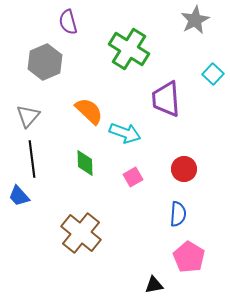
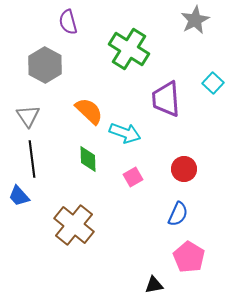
gray hexagon: moved 3 px down; rotated 8 degrees counterclockwise
cyan square: moved 9 px down
gray triangle: rotated 15 degrees counterclockwise
green diamond: moved 3 px right, 4 px up
blue semicircle: rotated 20 degrees clockwise
brown cross: moved 7 px left, 8 px up
